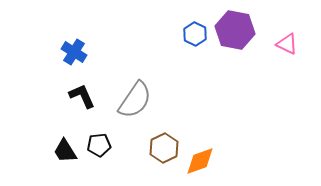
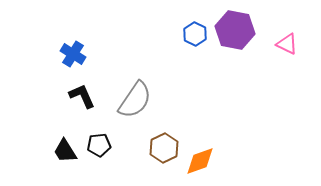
blue cross: moved 1 px left, 2 px down
